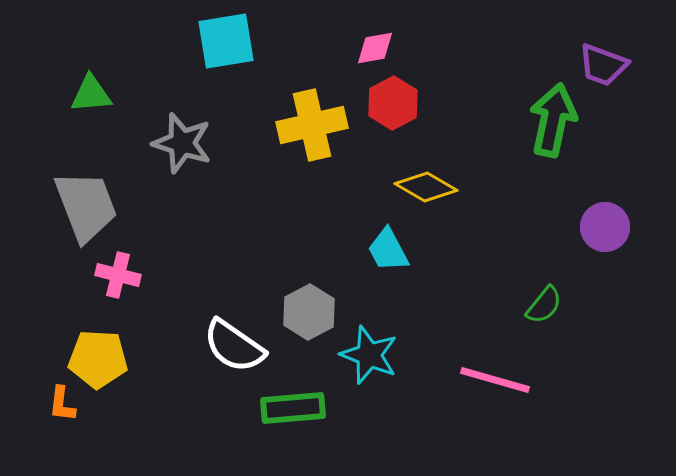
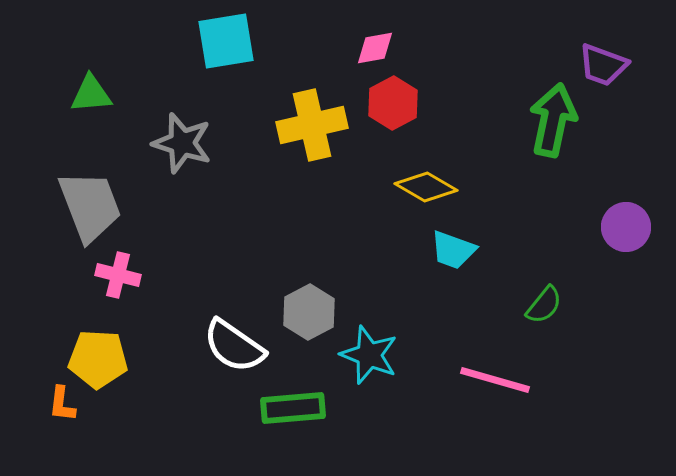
gray trapezoid: moved 4 px right
purple circle: moved 21 px right
cyan trapezoid: moved 65 px right; rotated 42 degrees counterclockwise
